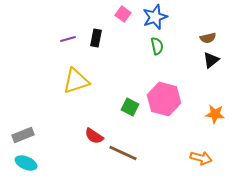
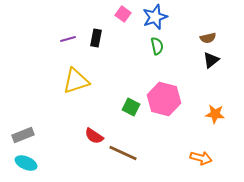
green square: moved 1 px right
